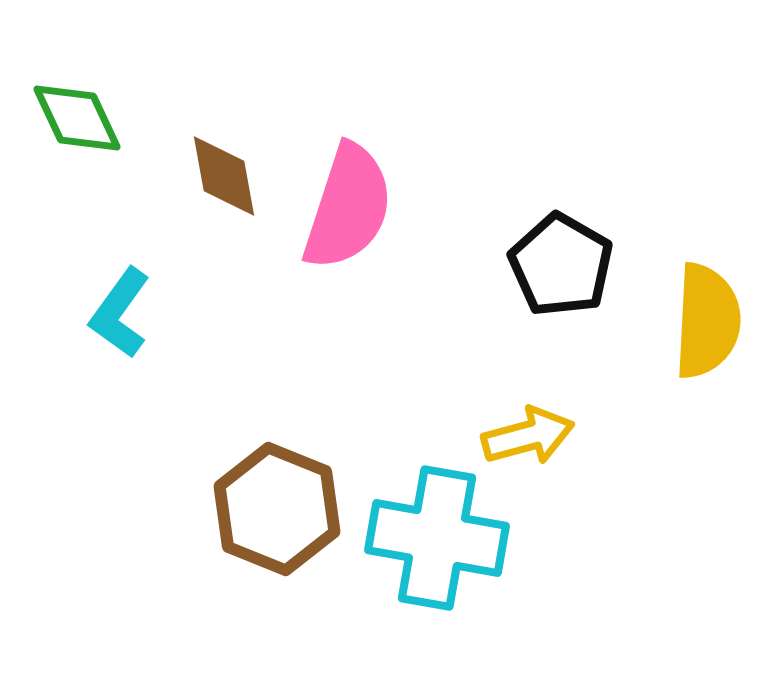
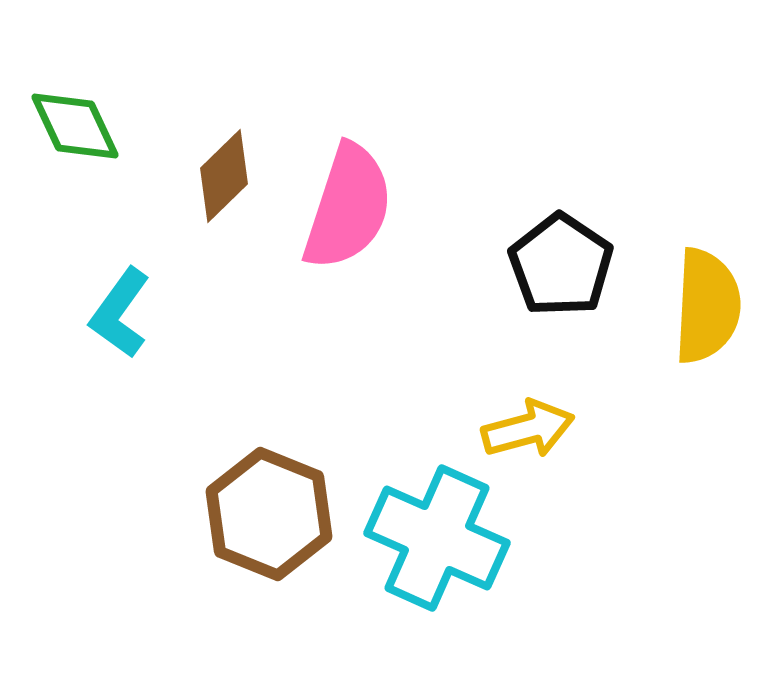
green diamond: moved 2 px left, 8 px down
brown diamond: rotated 56 degrees clockwise
black pentagon: rotated 4 degrees clockwise
yellow semicircle: moved 15 px up
yellow arrow: moved 7 px up
brown hexagon: moved 8 px left, 5 px down
cyan cross: rotated 14 degrees clockwise
